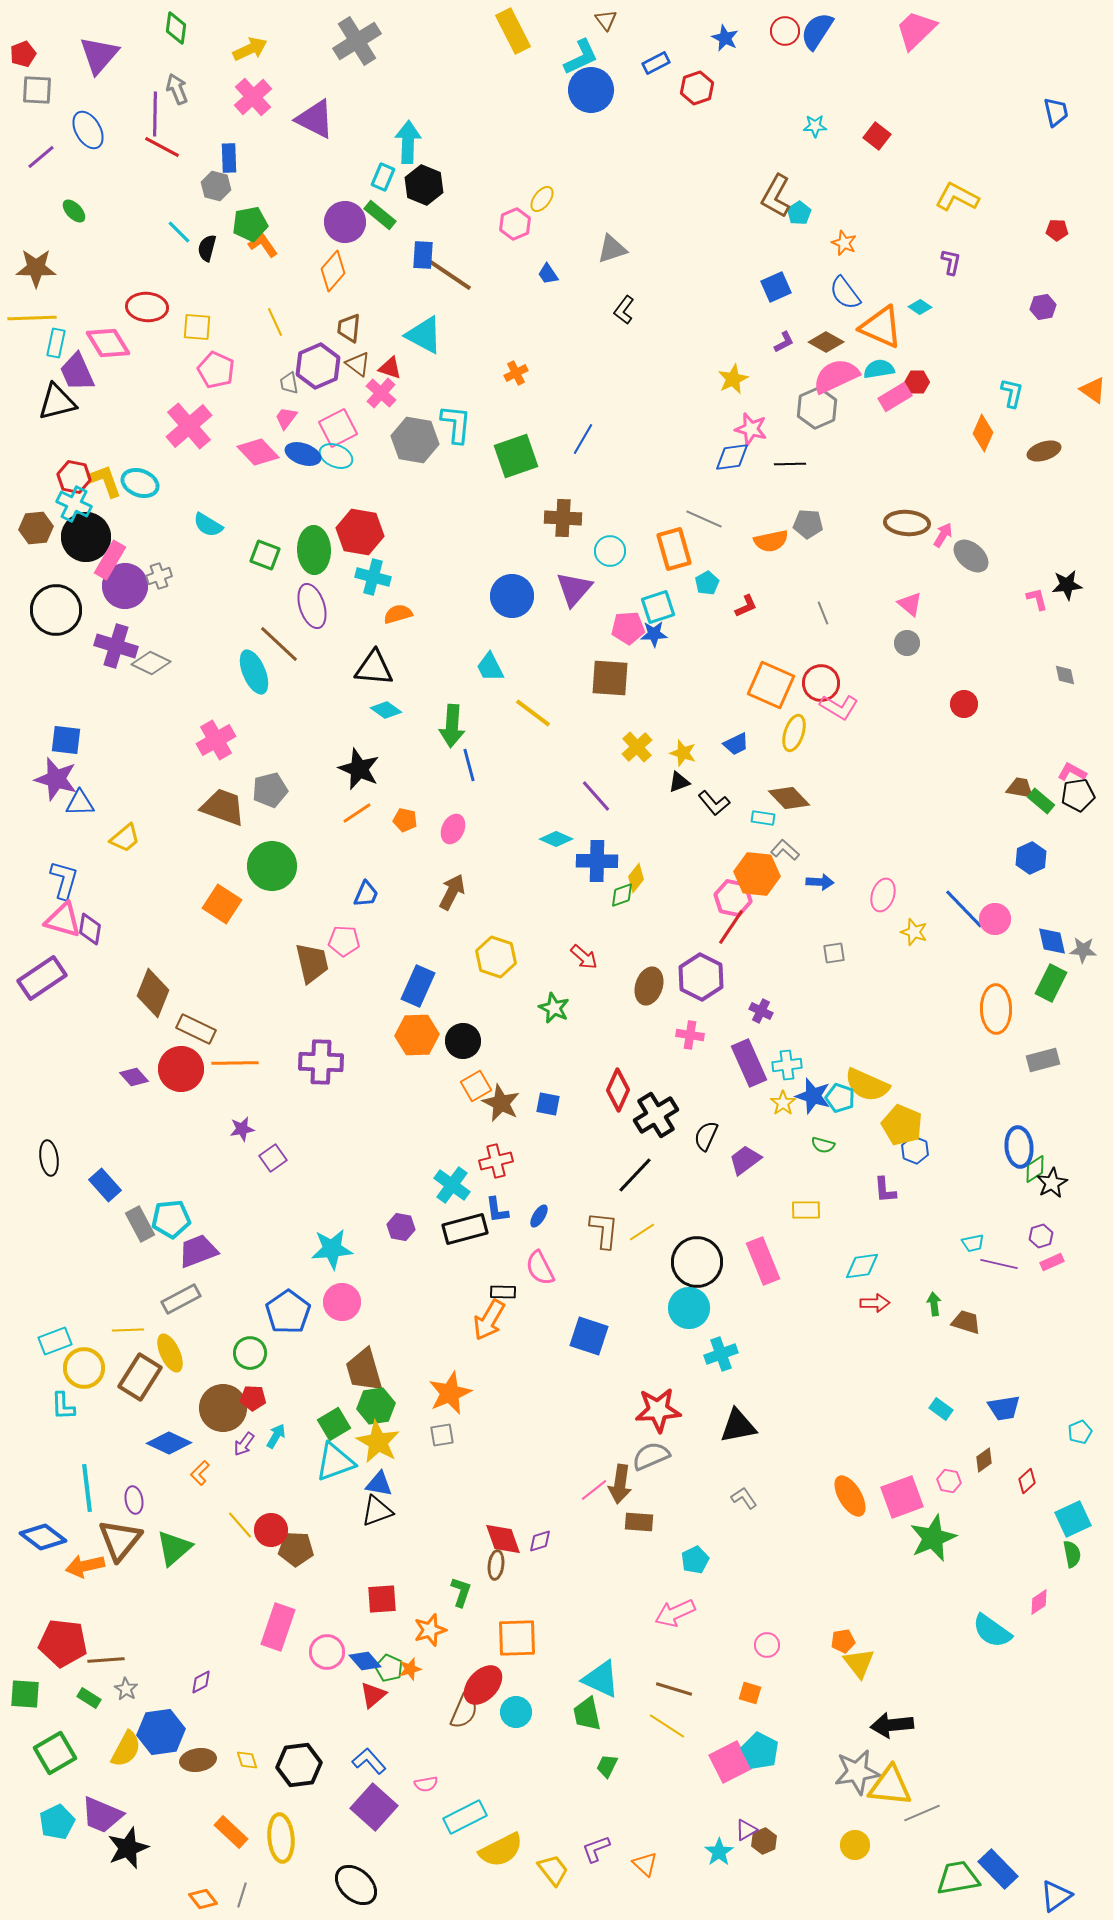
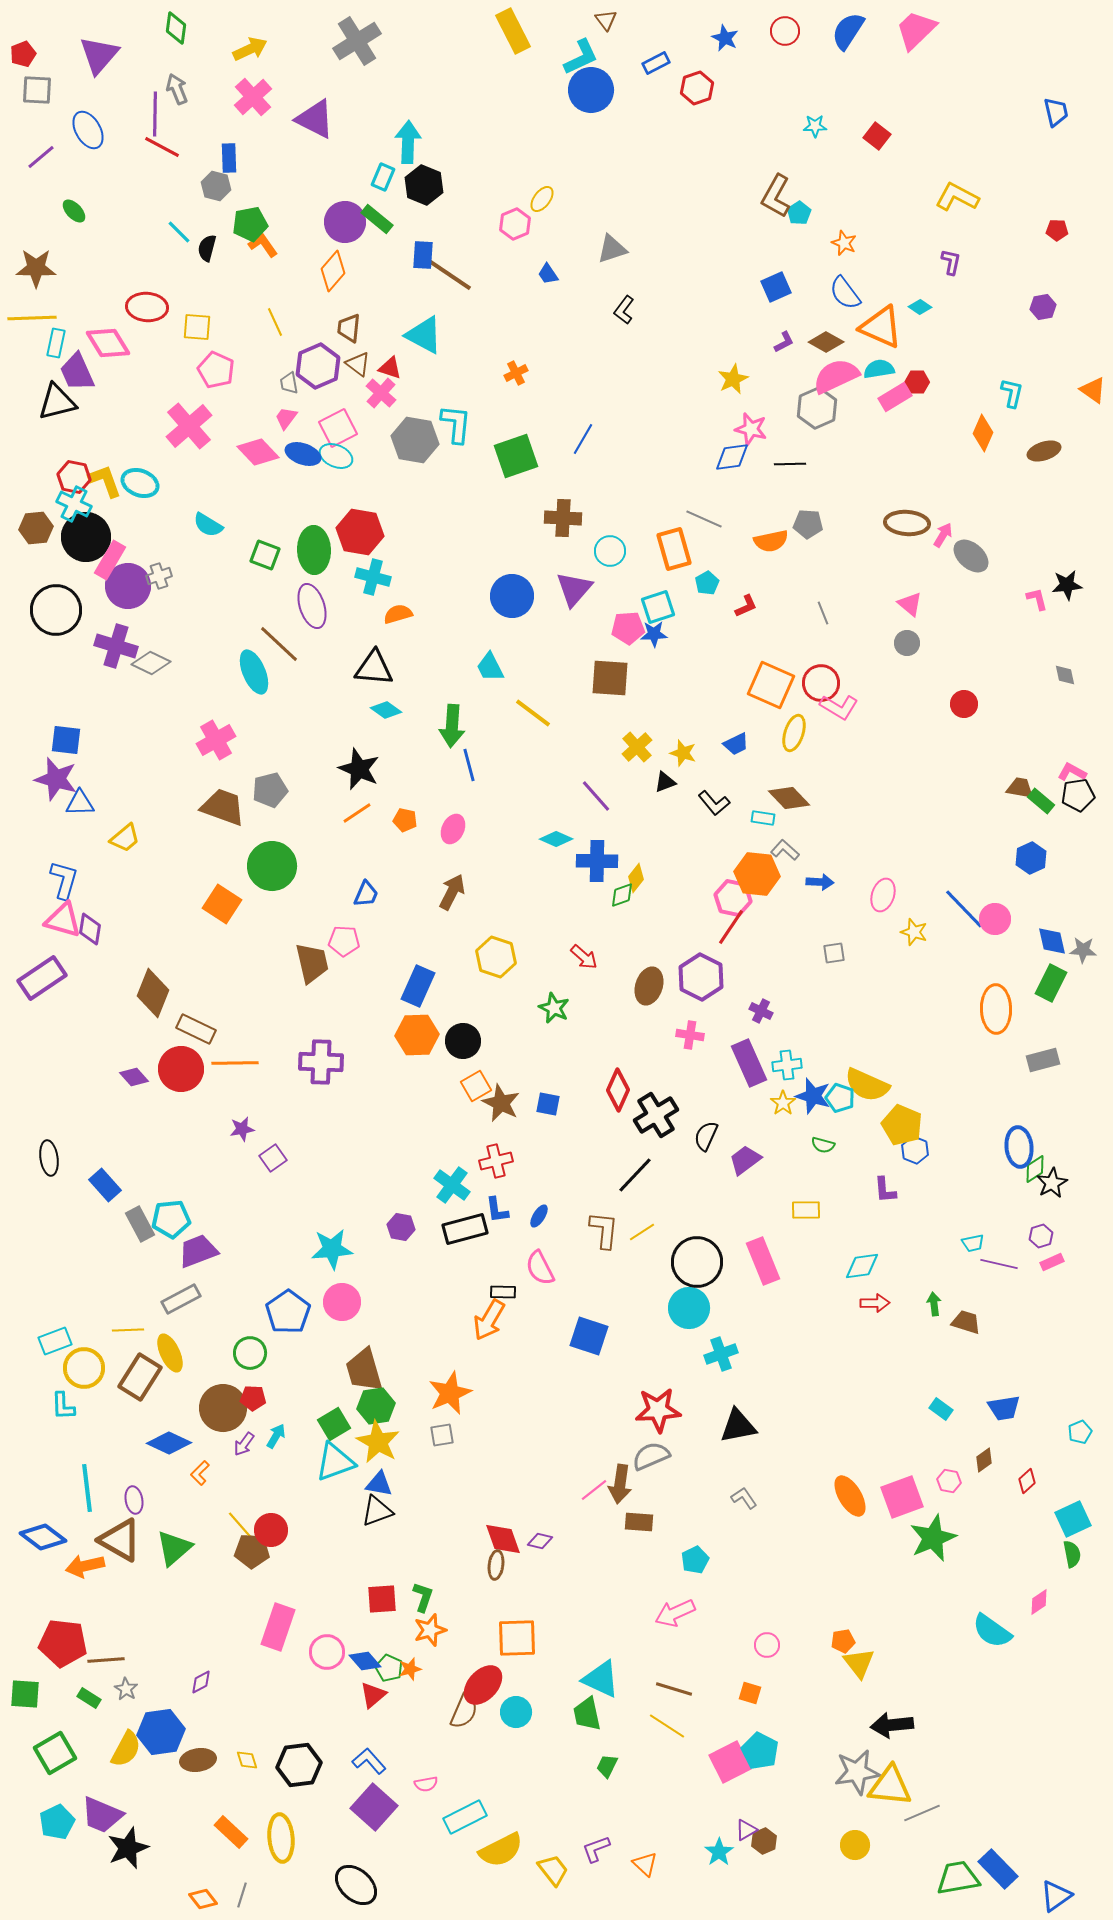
blue semicircle at (817, 31): moved 31 px right
green rectangle at (380, 215): moved 3 px left, 4 px down
purple circle at (125, 586): moved 3 px right
black triangle at (679, 782): moved 14 px left
brown triangle at (120, 1540): rotated 39 degrees counterclockwise
purple diamond at (540, 1541): rotated 30 degrees clockwise
brown pentagon at (296, 1549): moved 44 px left, 2 px down
green L-shape at (461, 1592): moved 38 px left, 5 px down
